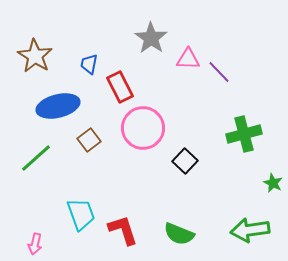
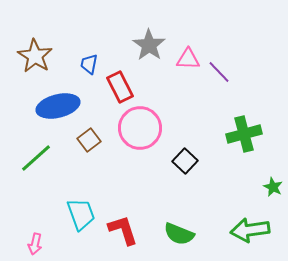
gray star: moved 2 px left, 7 px down
pink circle: moved 3 px left
green star: moved 4 px down
